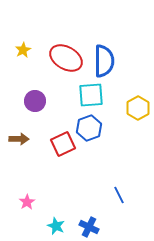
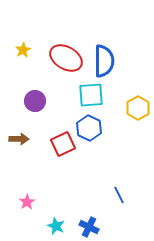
blue hexagon: rotated 15 degrees counterclockwise
